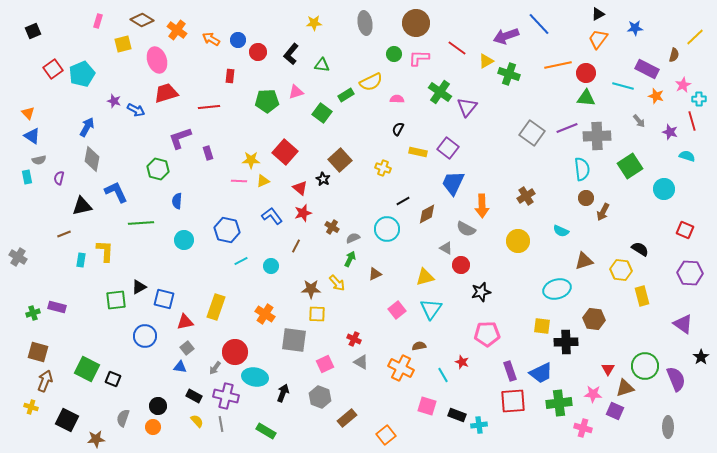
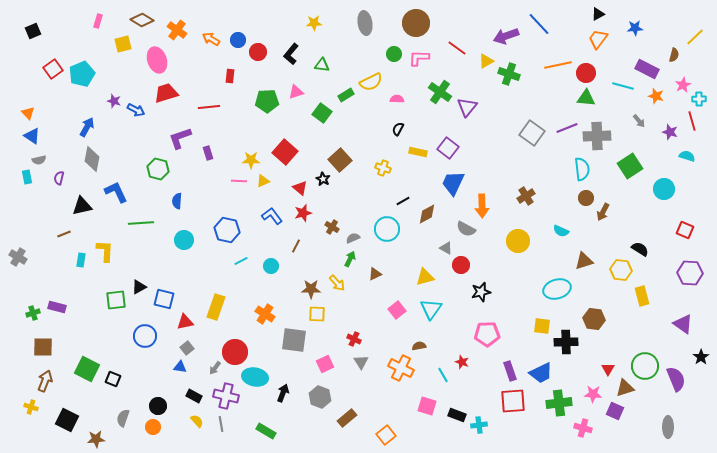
brown square at (38, 352): moved 5 px right, 5 px up; rotated 15 degrees counterclockwise
gray triangle at (361, 362): rotated 28 degrees clockwise
